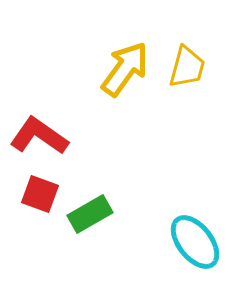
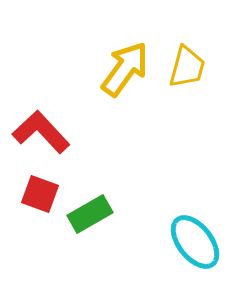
red L-shape: moved 2 px right, 4 px up; rotated 12 degrees clockwise
